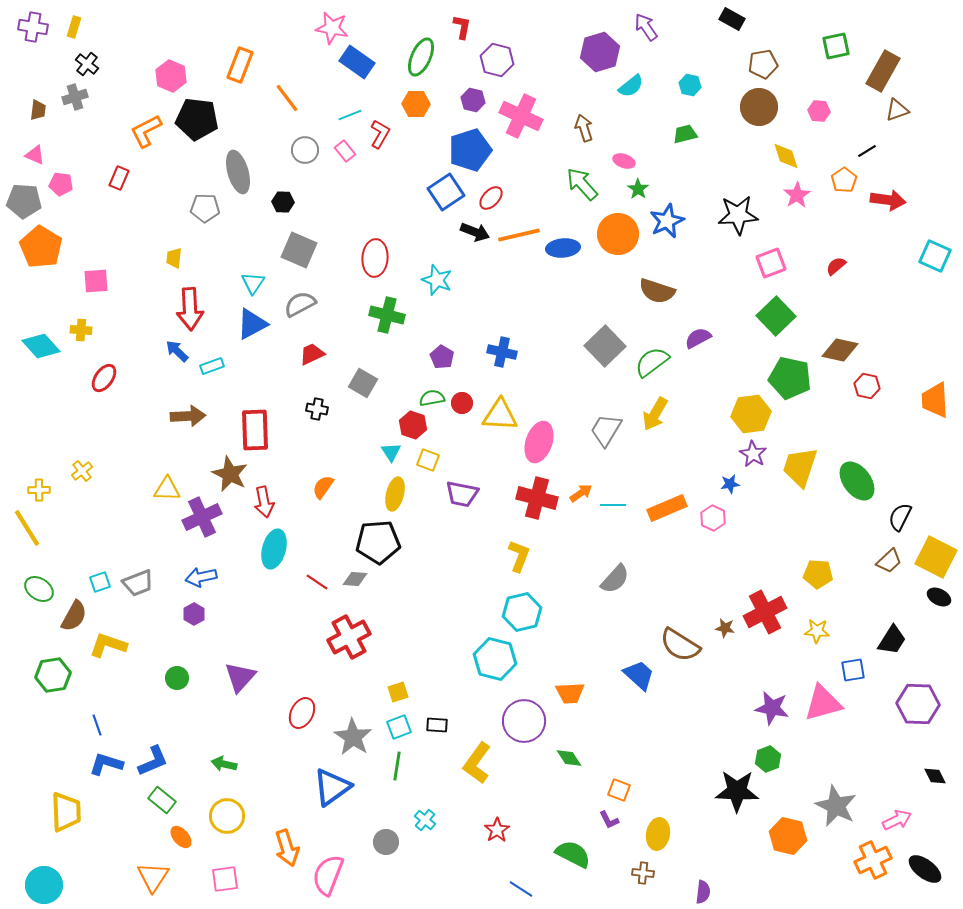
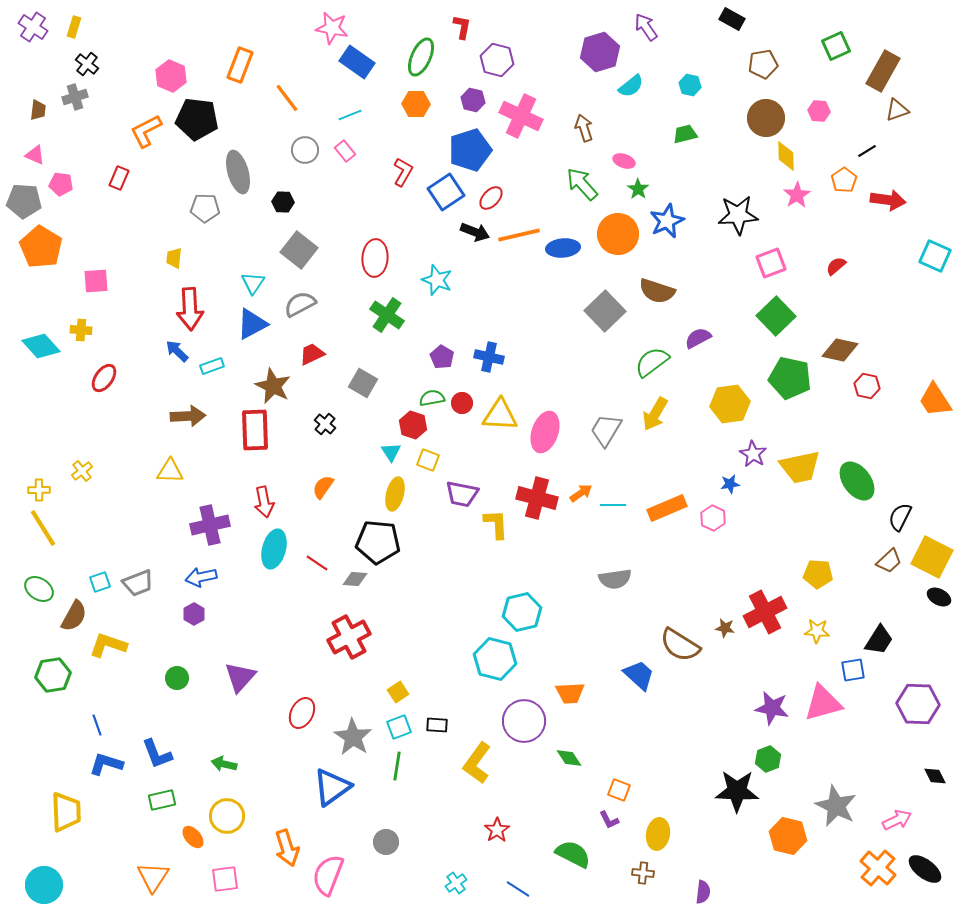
purple cross at (33, 27): rotated 24 degrees clockwise
green square at (836, 46): rotated 12 degrees counterclockwise
brown circle at (759, 107): moved 7 px right, 11 px down
red L-shape at (380, 134): moved 23 px right, 38 px down
yellow diamond at (786, 156): rotated 16 degrees clockwise
gray square at (299, 250): rotated 15 degrees clockwise
green cross at (387, 315): rotated 20 degrees clockwise
gray square at (605, 346): moved 35 px up
blue cross at (502, 352): moved 13 px left, 5 px down
orange trapezoid at (935, 400): rotated 30 degrees counterclockwise
black cross at (317, 409): moved 8 px right, 15 px down; rotated 30 degrees clockwise
yellow hexagon at (751, 414): moved 21 px left, 10 px up
pink ellipse at (539, 442): moved 6 px right, 10 px up
yellow trapezoid at (800, 467): rotated 120 degrees counterclockwise
brown star at (230, 474): moved 43 px right, 88 px up
yellow triangle at (167, 489): moved 3 px right, 18 px up
purple cross at (202, 517): moved 8 px right, 8 px down; rotated 12 degrees clockwise
yellow line at (27, 528): moved 16 px right
black pentagon at (378, 542): rotated 9 degrees clockwise
yellow L-shape at (519, 556): moved 23 px left, 32 px up; rotated 24 degrees counterclockwise
yellow square at (936, 557): moved 4 px left
gray semicircle at (615, 579): rotated 40 degrees clockwise
red line at (317, 582): moved 19 px up
black trapezoid at (892, 640): moved 13 px left
yellow square at (398, 692): rotated 15 degrees counterclockwise
blue L-shape at (153, 761): moved 4 px right, 7 px up; rotated 92 degrees clockwise
green rectangle at (162, 800): rotated 52 degrees counterclockwise
cyan cross at (425, 820): moved 31 px right, 63 px down; rotated 15 degrees clockwise
orange ellipse at (181, 837): moved 12 px right
orange cross at (873, 860): moved 5 px right, 8 px down; rotated 24 degrees counterclockwise
blue line at (521, 889): moved 3 px left
